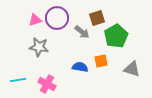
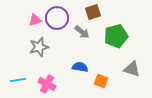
brown square: moved 4 px left, 6 px up
green pentagon: rotated 15 degrees clockwise
gray star: rotated 24 degrees counterclockwise
orange square: moved 20 px down; rotated 32 degrees clockwise
